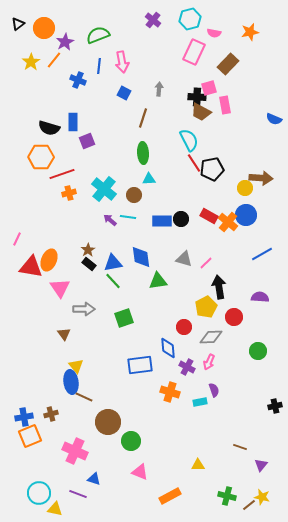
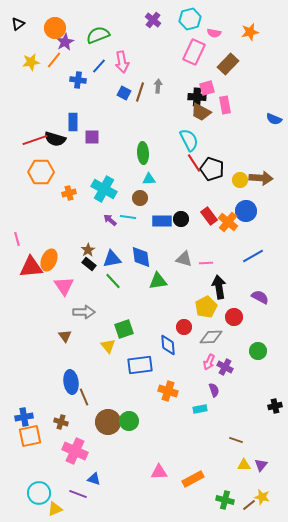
orange circle at (44, 28): moved 11 px right
yellow star at (31, 62): rotated 24 degrees clockwise
blue line at (99, 66): rotated 35 degrees clockwise
blue cross at (78, 80): rotated 14 degrees counterclockwise
pink square at (209, 88): moved 2 px left
gray arrow at (159, 89): moved 1 px left, 3 px up
brown line at (143, 118): moved 3 px left, 26 px up
black semicircle at (49, 128): moved 6 px right, 11 px down
purple square at (87, 141): moved 5 px right, 4 px up; rotated 21 degrees clockwise
orange hexagon at (41, 157): moved 15 px down
black pentagon at (212, 169): rotated 30 degrees clockwise
red line at (62, 174): moved 27 px left, 34 px up
yellow circle at (245, 188): moved 5 px left, 8 px up
cyan cross at (104, 189): rotated 10 degrees counterclockwise
brown circle at (134, 195): moved 6 px right, 3 px down
blue circle at (246, 215): moved 4 px up
red rectangle at (209, 216): rotated 24 degrees clockwise
pink line at (17, 239): rotated 40 degrees counterclockwise
blue line at (262, 254): moved 9 px left, 2 px down
blue triangle at (113, 263): moved 1 px left, 4 px up
pink line at (206, 263): rotated 40 degrees clockwise
red triangle at (31, 267): rotated 15 degrees counterclockwise
pink triangle at (60, 288): moved 4 px right, 2 px up
purple semicircle at (260, 297): rotated 24 degrees clockwise
gray arrow at (84, 309): moved 3 px down
green square at (124, 318): moved 11 px down
brown triangle at (64, 334): moved 1 px right, 2 px down
blue diamond at (168, 348): moved 3 px up
yellow triangle at (76, 366): moved 32 px right, 20 px up
purple cross at (187, 367): moved 38 px right
orange cross at (170, 392): moved 2 px left, 1 px up
brown line at (84, 397): rotated 42 degrees clockwise
cyan rectangle at (200, 402): moved 7 px down
brown cross at (51, 414): moved 10 px right, 8 px down; rotated 32 degrees clockwise
orange square at (30, 436): rotated 10 degrees clockwise
green circle at (131, 441): moved 2 px left, 20 px up
brown line at (240, 447): moved 4 px left, 7 px up
yellow triangle at (198, 465): moved 46 px right
pink triangle at (140, 472): moved 19 px right; rotated 24 degrees counterclockwise
orange rectangle at (170, 496): moved 23 px right, 17 px up
green cross at (227, 496): moved 2 px left, 4 px down
yellow triangle at (55, 509): rotated 35 degrees counterclockwise
